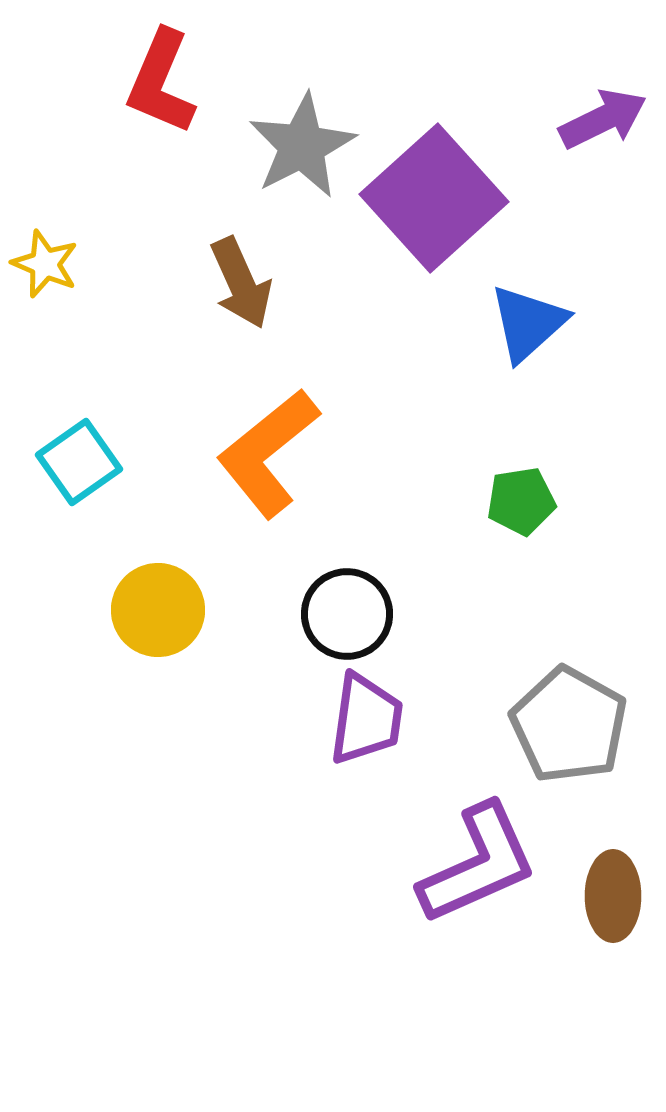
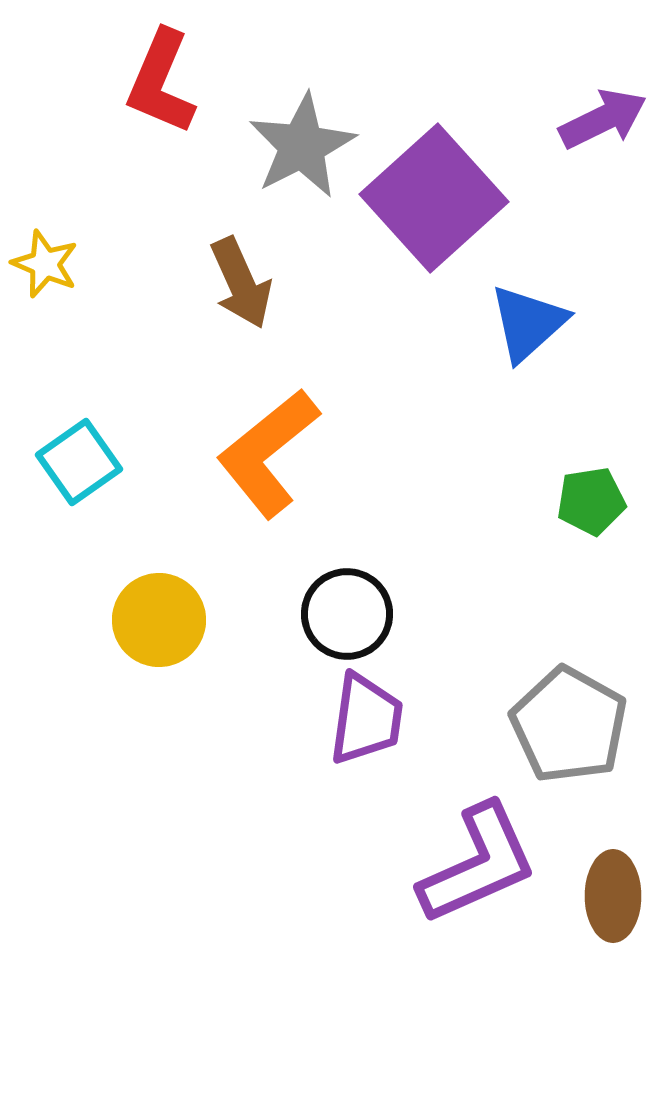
green pentagon: moved 70 px right
yellow circle: moved 1 px right, 10 px down
